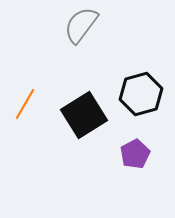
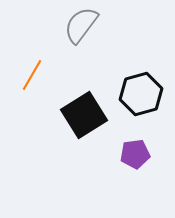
orange line: moved 7 px right, 29 px up
purple pentagon: rotated 20 degrees clockwise
